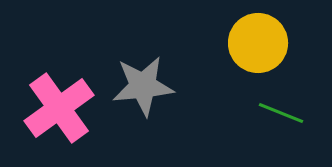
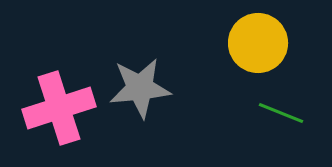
gray star: moved 3 px left, 2 px down
pink cross: rotated 18 degrees clockwise
